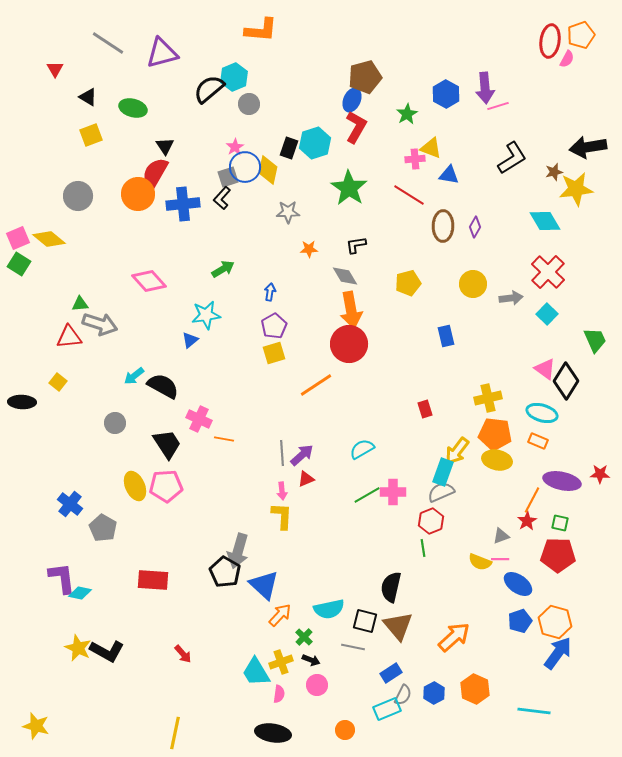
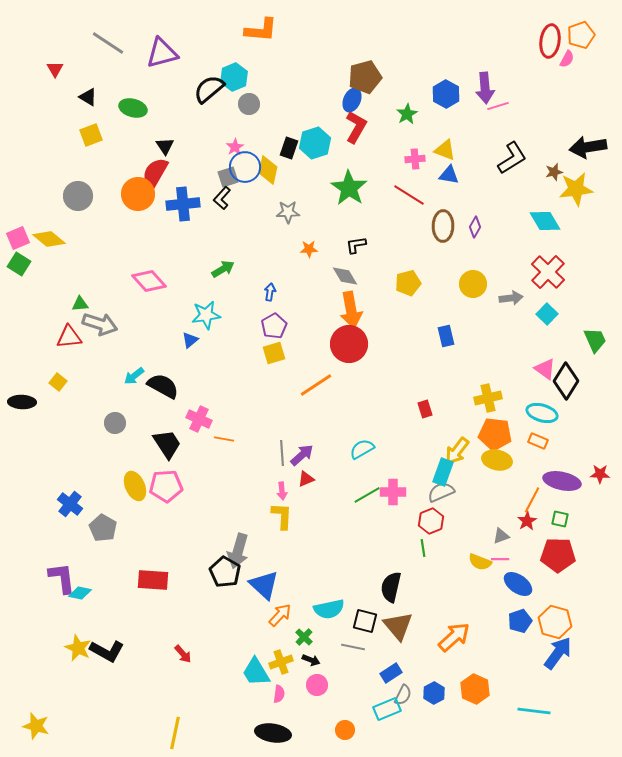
yellow triangle at (431, 148): moved 14 px right, 2 px down
green square at (560, 523): moved 4 px up
